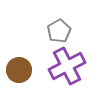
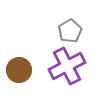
gray pentagon: moved 11 px right
